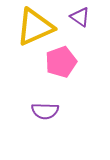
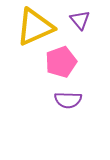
purple triangle: moved 3 px down; rotated 15 degrees clockwise
purple semicircle: moved 23 px right, 11 px up
